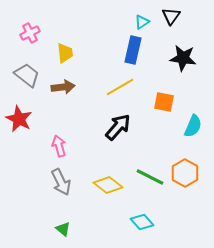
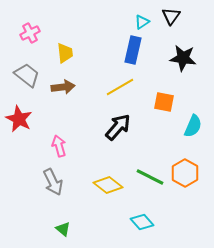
gray arrow: moved 8 px left
